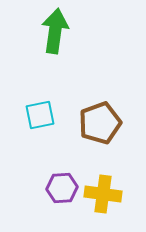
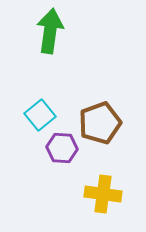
green arrow: moved 5 px left
cyan square: rotated 28 degrees counterclockwise
purple hexagon: moved 40 px up; rotated 8 degrees clockwise
